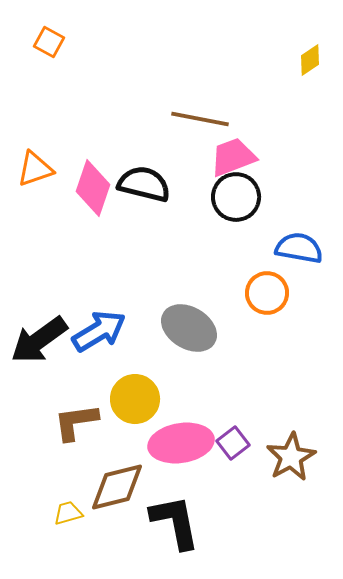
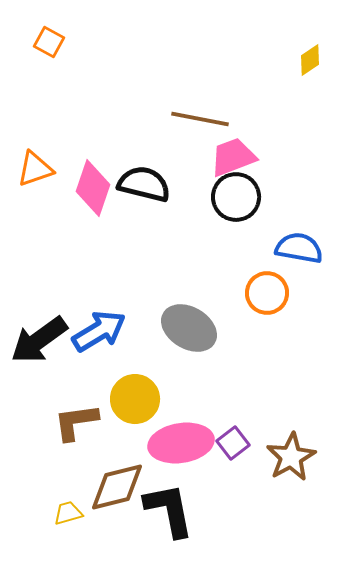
black L-shape: moved 6 px left, 12 px up
